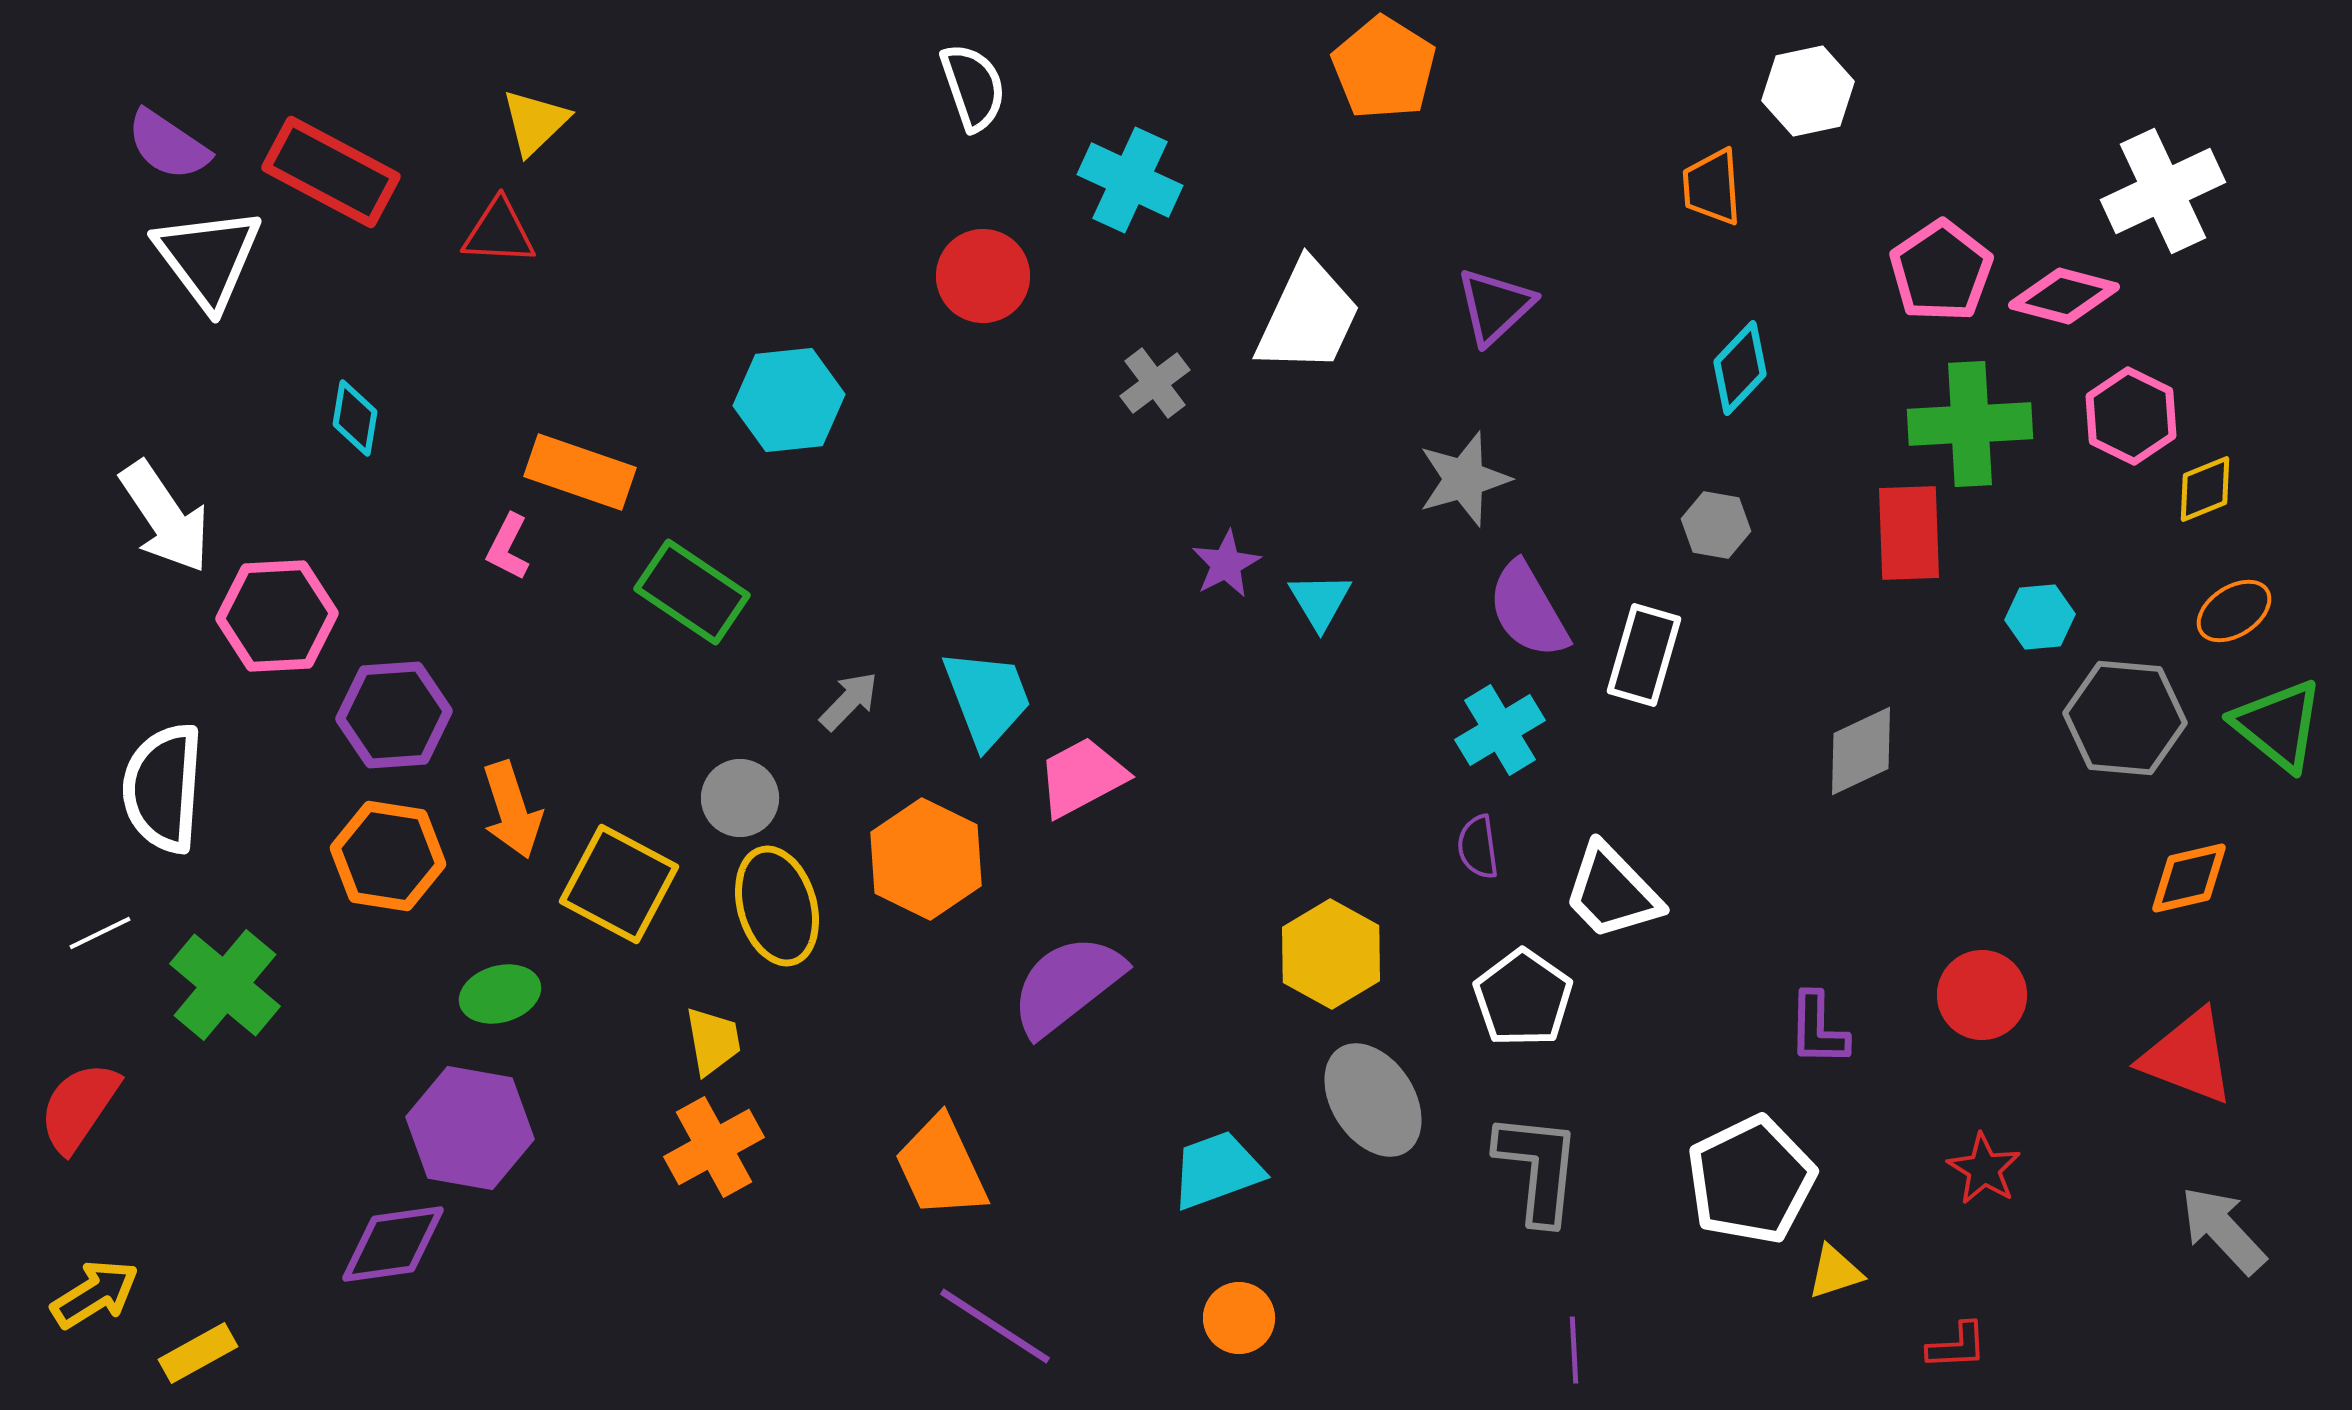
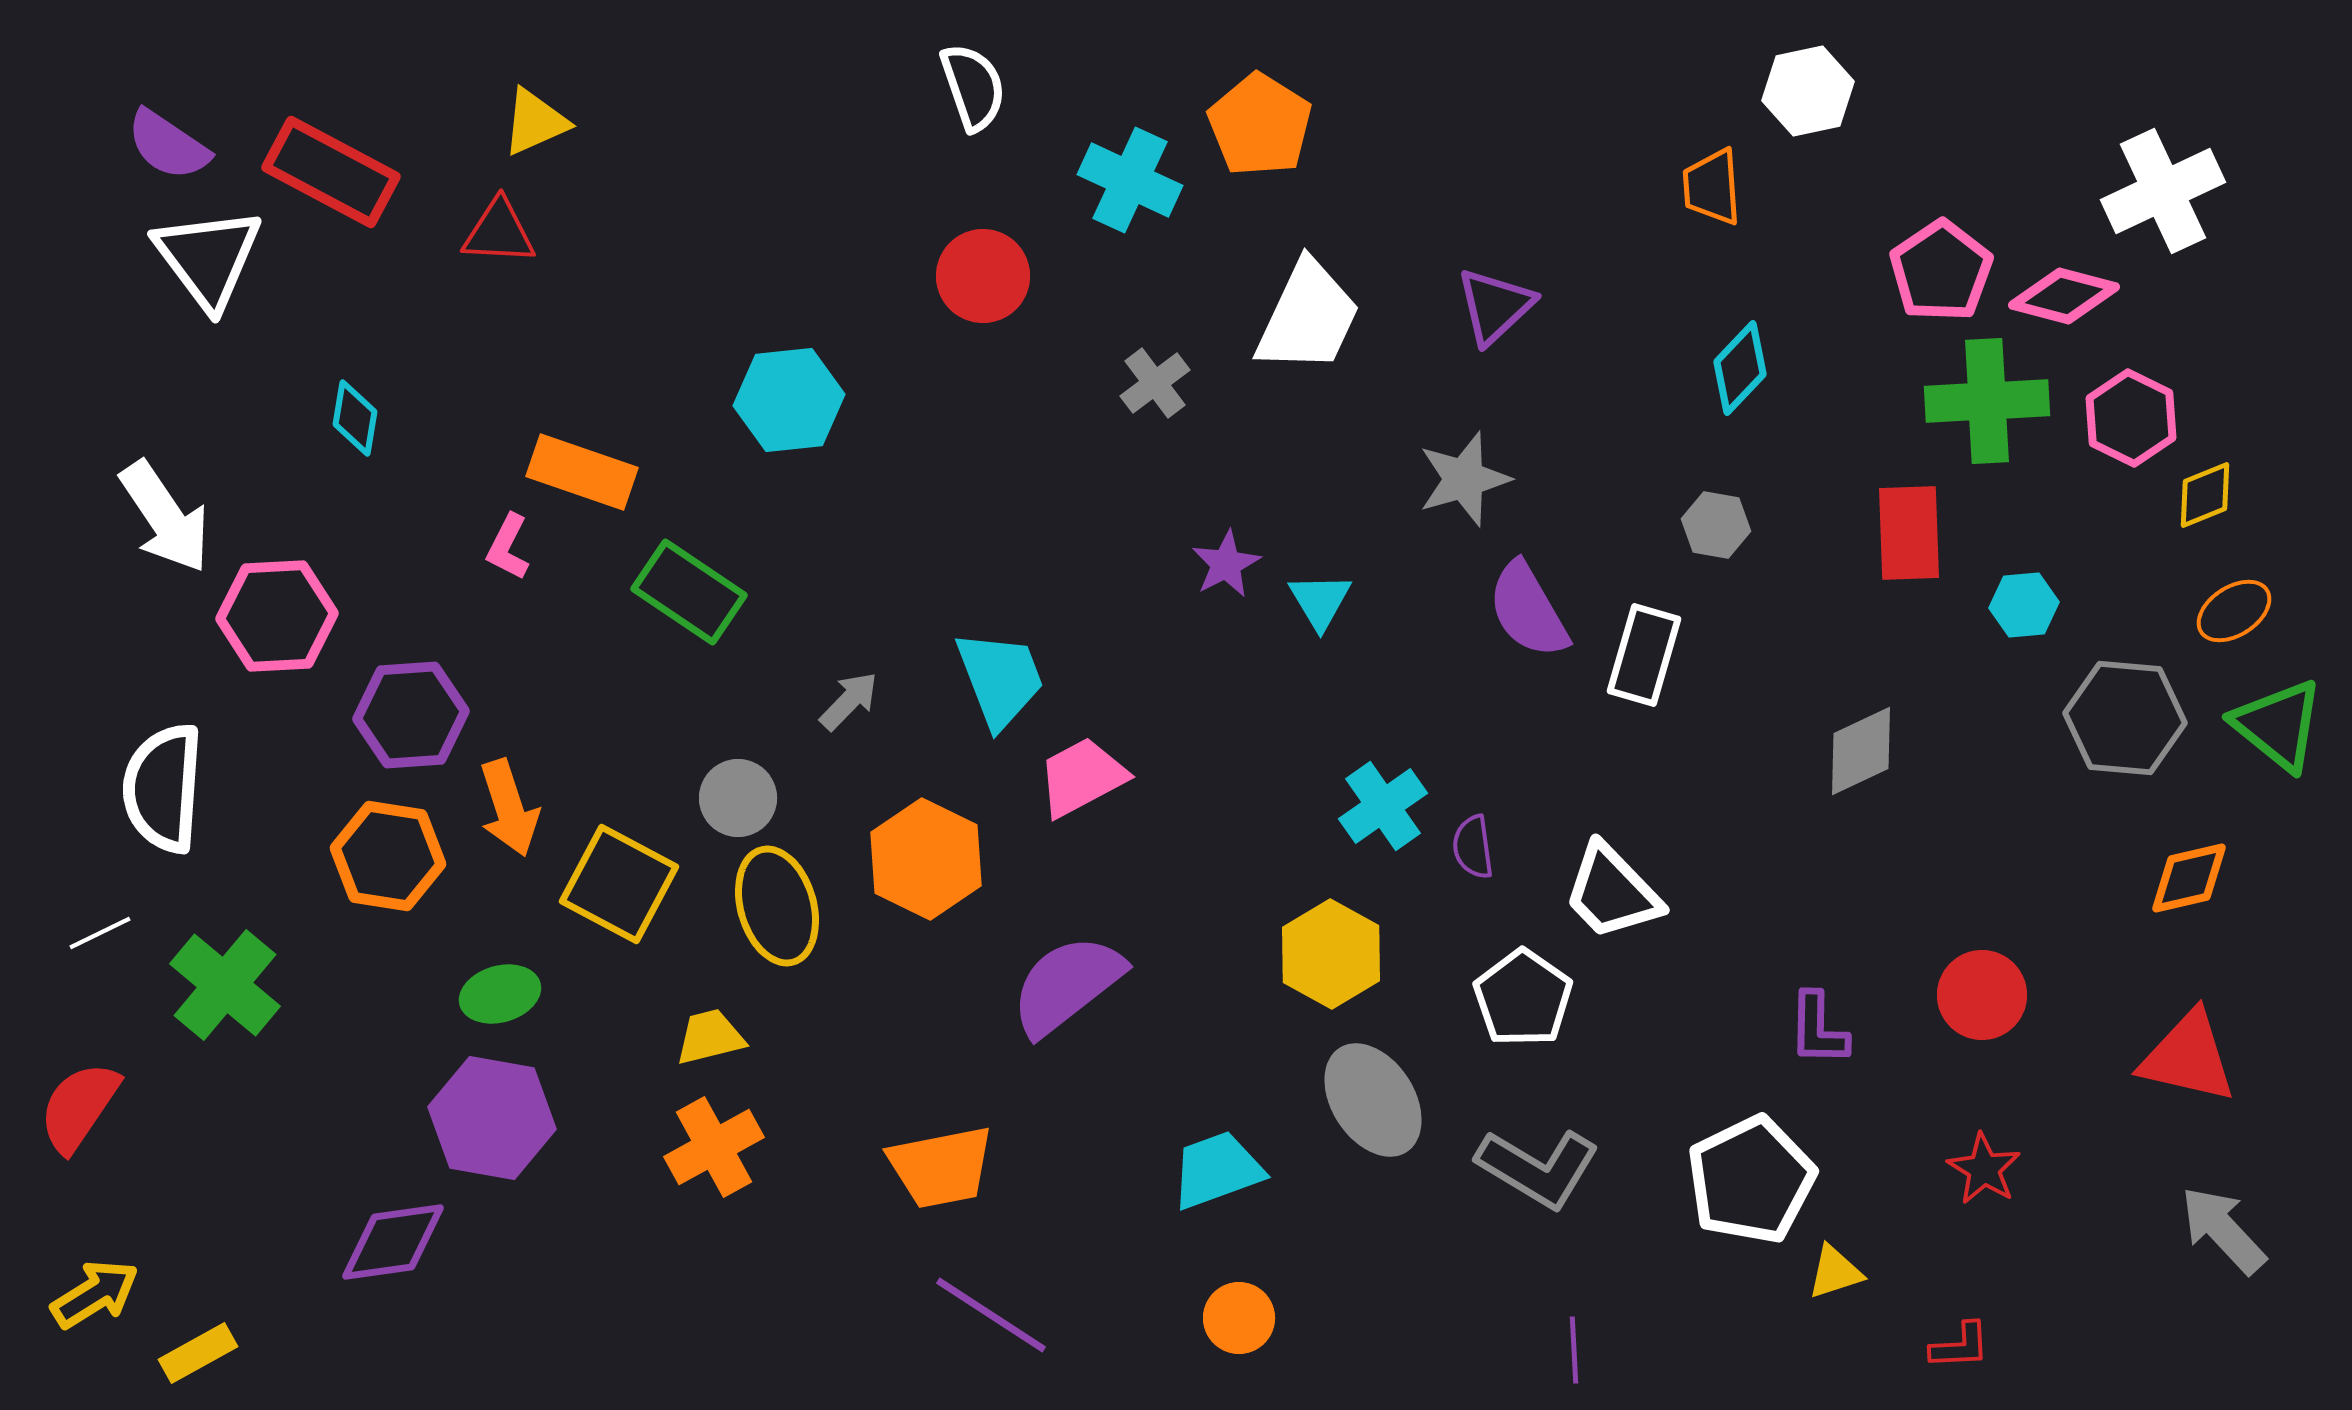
orange pentagon at (1384, 68): moved 124 px left, 57 px down
yellow triangle at (535, 122): rotated 20 degrees clockwise
pink hexagon at (2131, 416): moved 2 px down
green cross at (1970, 424): moved 17 px right, 23 px up
orange rectangle at (580, 472): moved 2 px right
yellow diamond at (2205, 489): moved 6 px down
green rectangle at (692, 592): moved 3 px left
cyan hexagon at (2040, 617): moved 16 px left, 12 px up
cyan trapezoid at (987, 698): moved 13 px right, 19 px up
purple hexagon at (394, 715): moved 17 px right
cyan cross at (1500, 730): moved 117 px left, 76 px down; rotated 4 degrees counterclockwise
gray circle at (740, 798): moved 2 px left
orange arrow at (512, 810): moved 3 px left, 2 px up
purple semicircle at (1478, 847): moved 5 px left
yellow trapezoid at (713, 1041): moved 3 px left, 4 px up; rotated 94 degrees counterclockwise
red triangle at (2188, 1057): rotated 8 degrees counterclockwise
purple hexagon at (470, 1128): moved 22 px right, 10 px up
orange trapezoid at (941, 1167): rotated 76 degrees counterclockwise
gray L-shape at (1538, 1168): rotated 115 degrees clockwise
purple diamond at (393, 1244): moved 2 px up
purple line at (995, 1326): moved 4 px left, 11 px up
red L-shape at (1957, 1346): moved 3 px right
